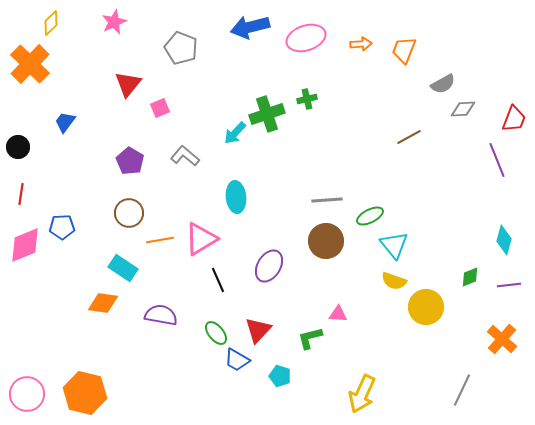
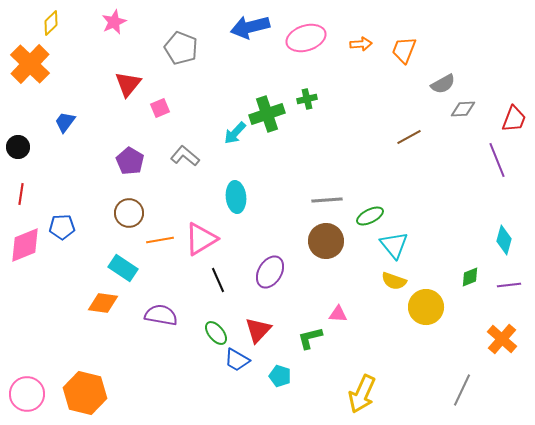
purple ellipse at (269, 266): moved 1 px right, 6 px down
